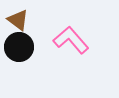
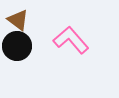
black circle: moved 2 px left, 1 px up
